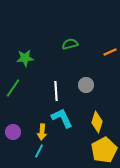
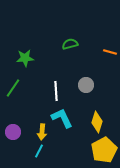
orange line: rotated 40 degrees clockwise
